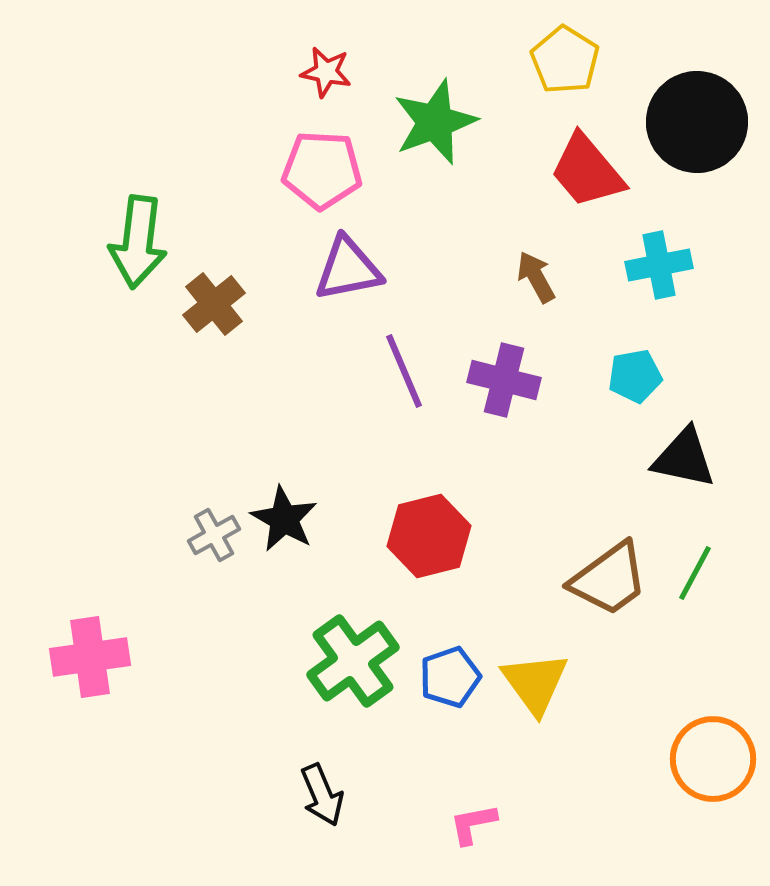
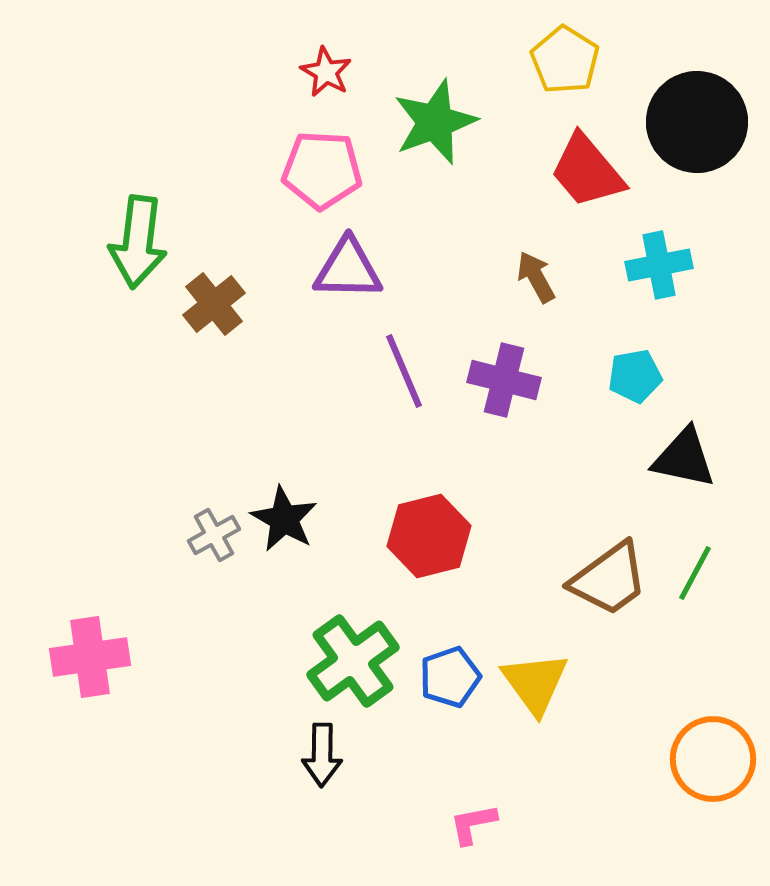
red star: rotated 18 degrees clockwise
purple triangle: rotated 12 degrees clockwise
black arrow: moved 40 px up; rotated 24 degrees clockwise
